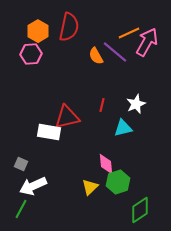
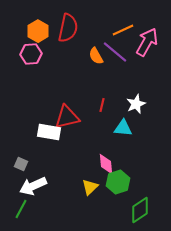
red semicircle: moved 1 px left, 1 px down
orange line: moved 6 px left, 3 px up
cyan triangle: rotated 18 degrees clockwise
